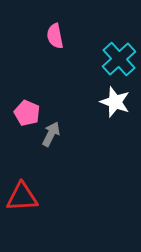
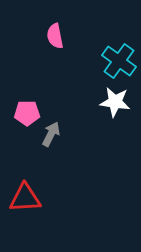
cyan cross: moved 2 px down; rotated 12 degrees counterclockwise
white star: rotated 12 degrees counterclockwise
pink pentagon: rotated 25 degrees counterclockwise
red triangle: moved 3 px right, 1 px down
